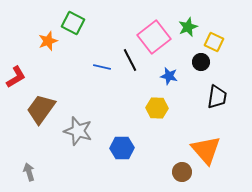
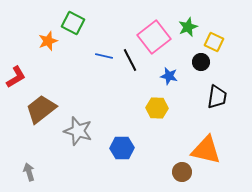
blue line: moved 2 px right, 11 px up
brown trapezoid: rotated 16 degrees clockwise
orange triangle: rotated 36 degrees counterclockwise
